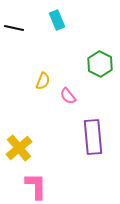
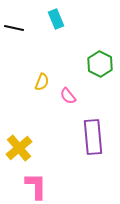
cyan rectangle: moved 1 px left, 1 px up
yellow semicircle: moved 1 px left, 1 px down
